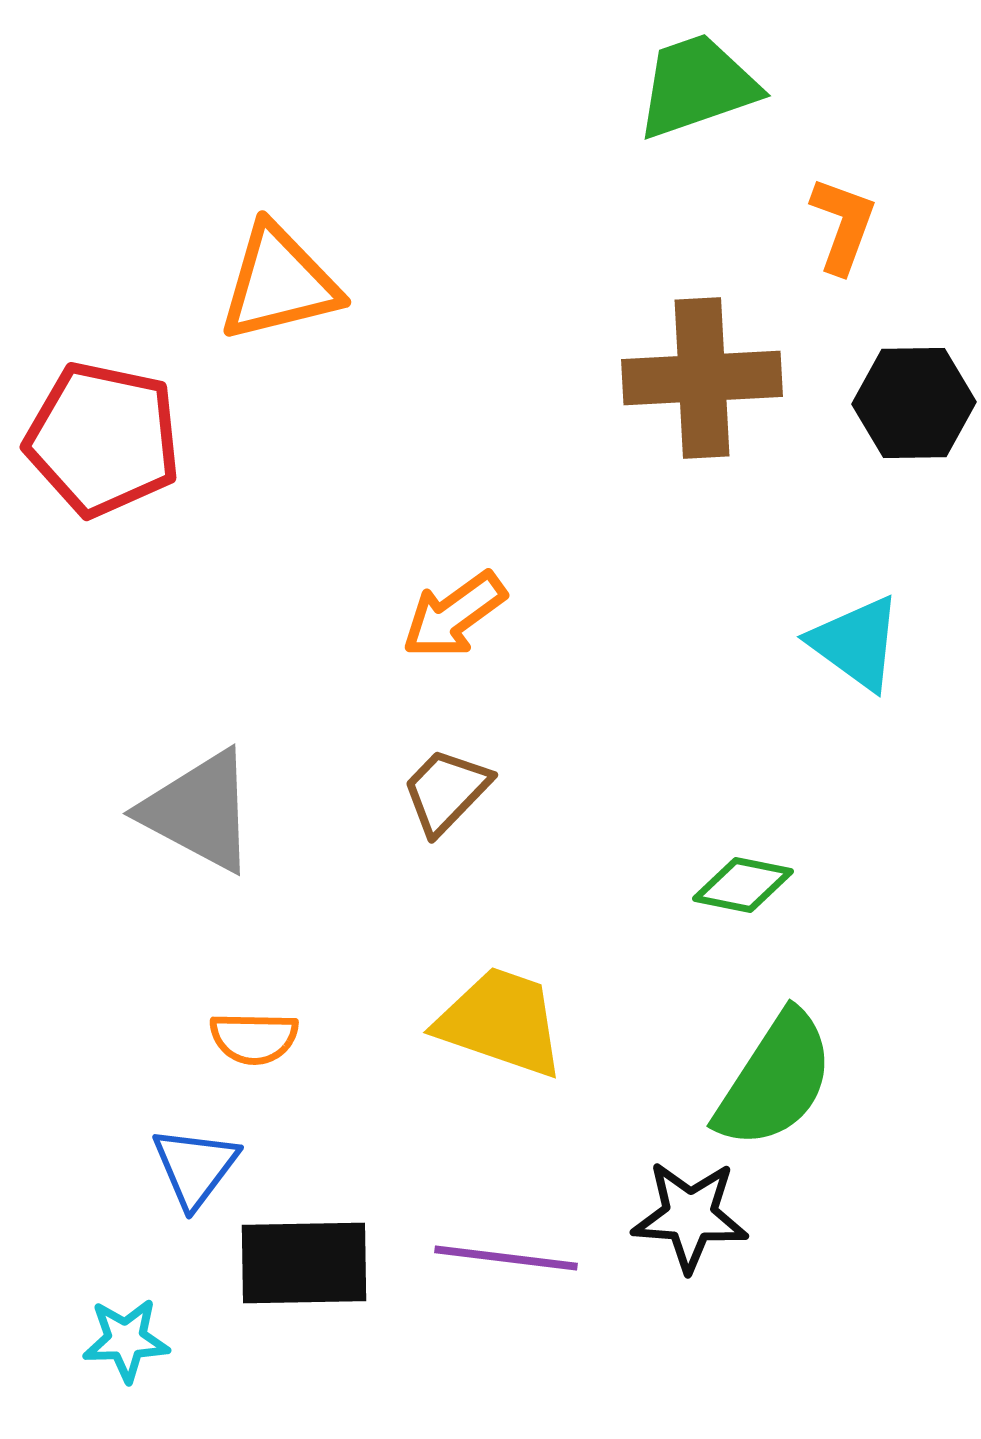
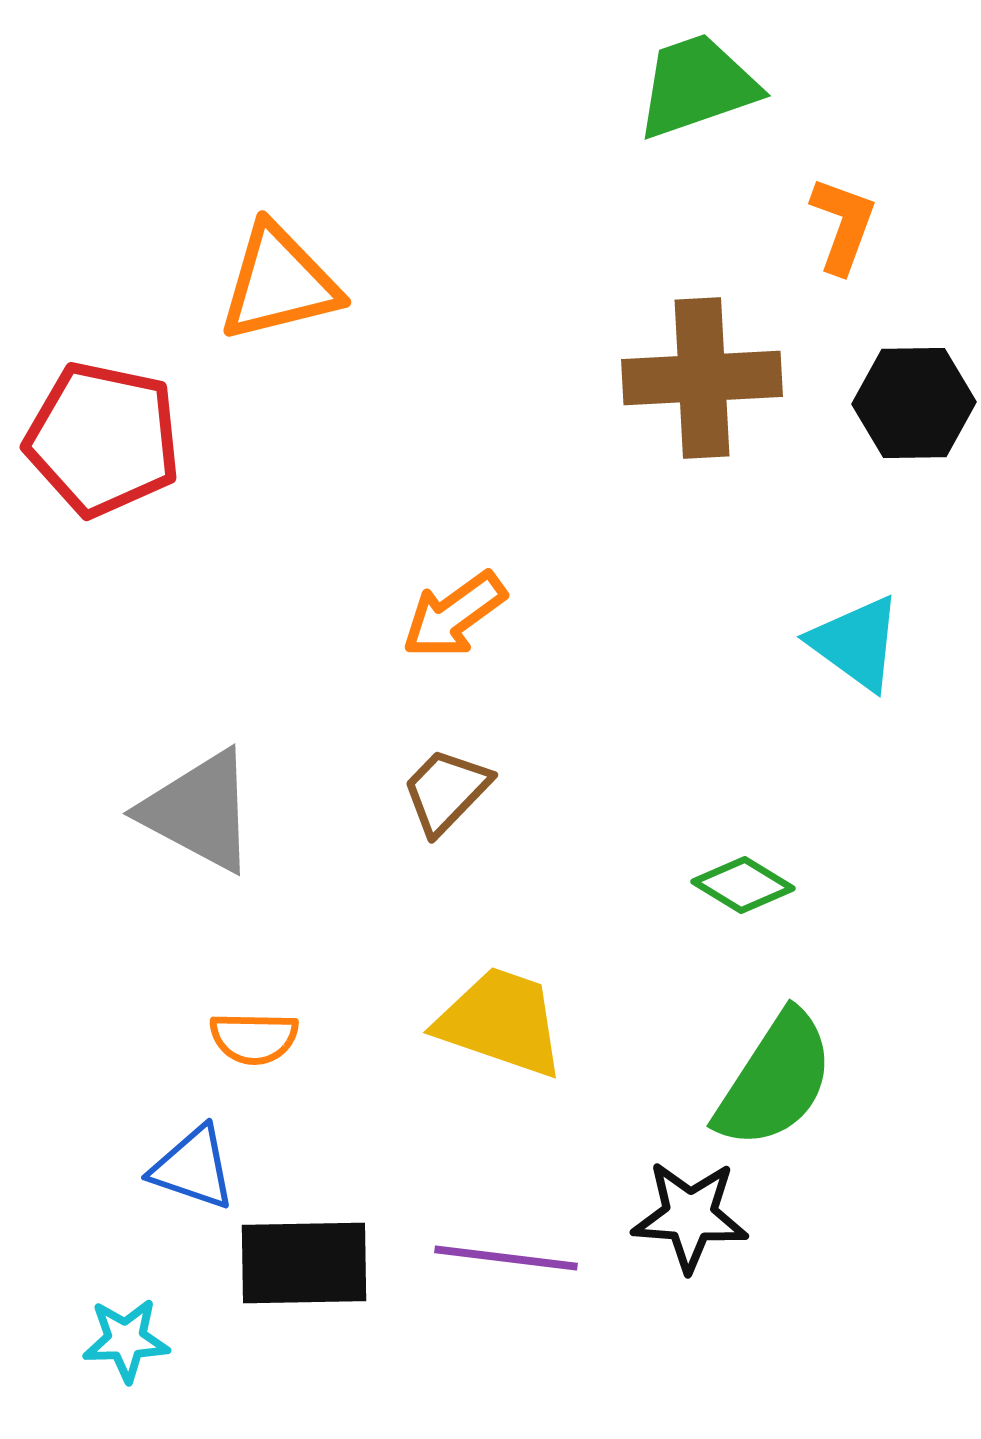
green diamond: rotated 20 degrees clockwise
blue triangle: moved 2 px left, 1 px down; rotated 48 degrees counterclockwise
